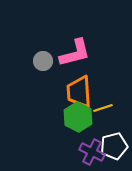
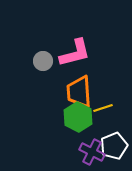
white pentagon: rotated 8 degrees counterclockwise
